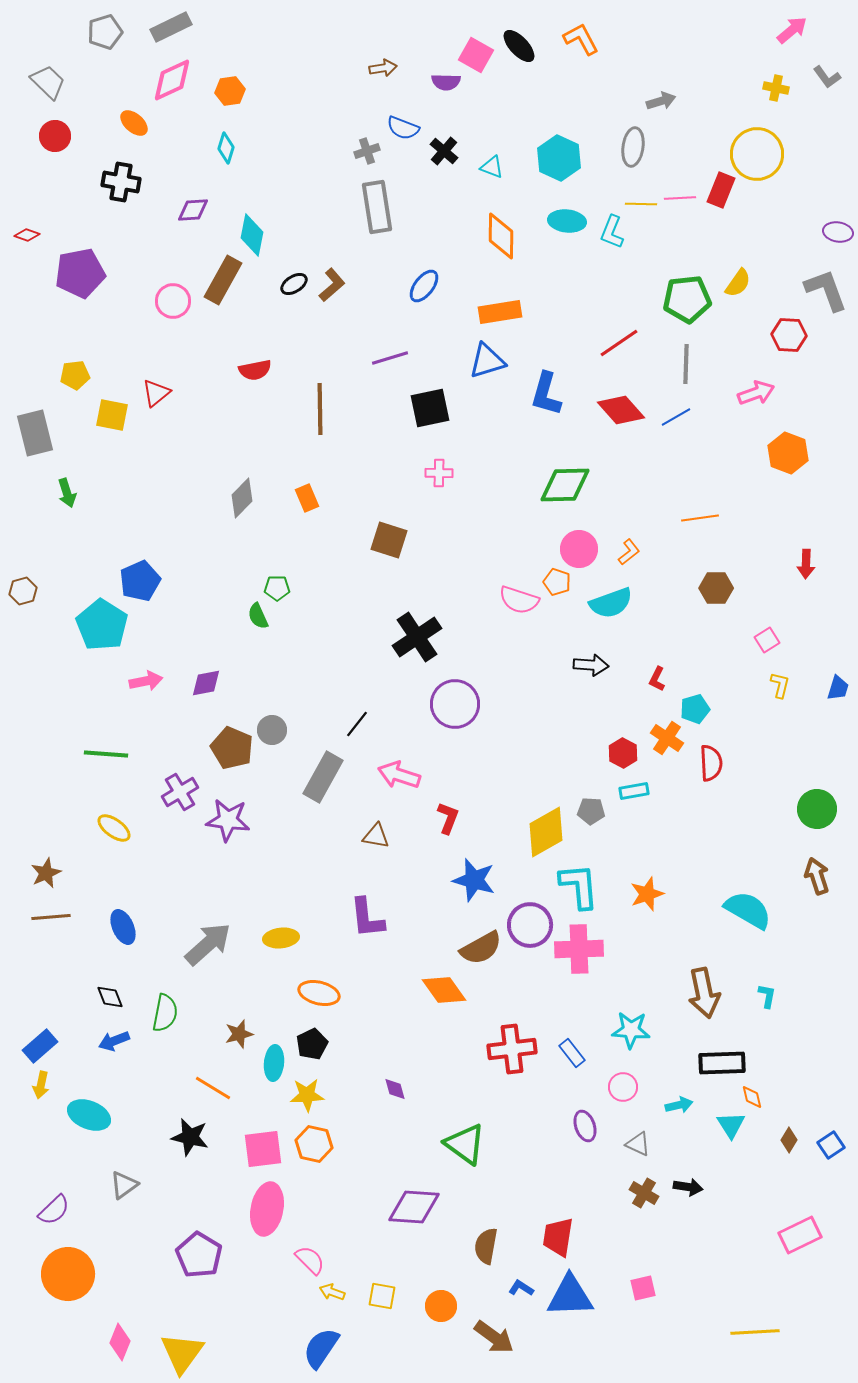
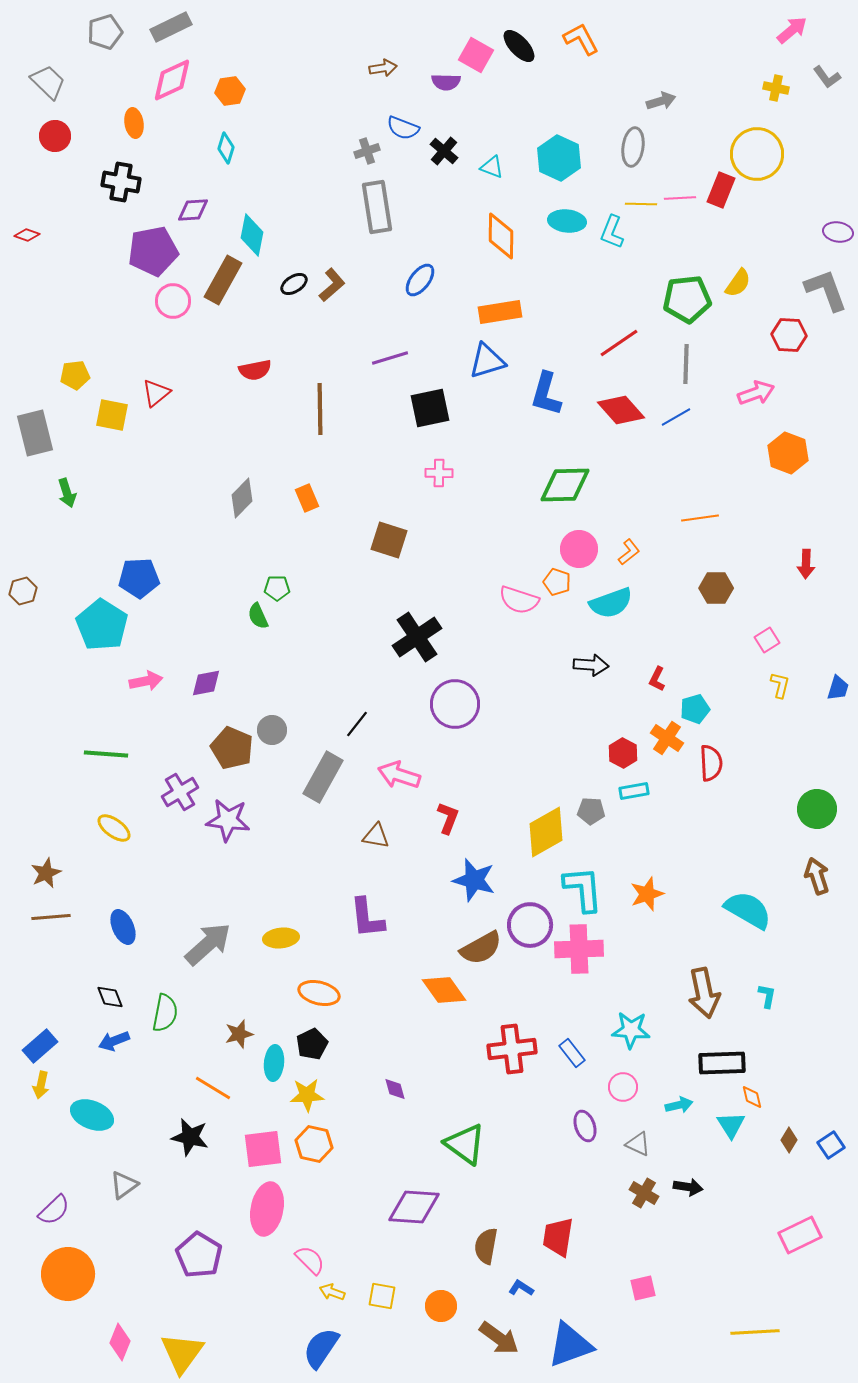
orange ellipse at (134, 123): rotated 40 degrees clockwise
purple pentagon at (80, 273): moved 73 px right, 22 px up
blue ellipse at (424, 286): moved 4 px left, 6 px up
blue pentagon at (140, 581): moved 1 px left, 3 px up; rotated 21 degrees clockwise
cyan L-shape at (579, 886): moved 4 px right, 3 px down
cyan ellipse at (89, 1115): moved 3 px right
blue triangle at (570, 1296): moved 49 px down; rotated 18 degrees counterclockwise
brown arrow at (494, 1337): moved 5 px right, 1 px down
